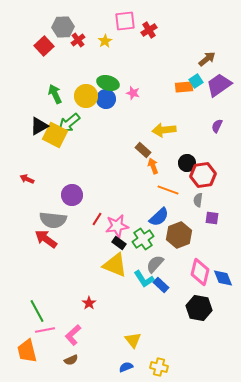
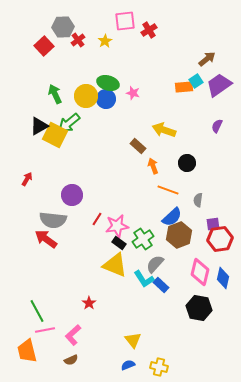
yellow arrow at (164, 130): rotated 25 degrees clockwise
brown rectangle at (143, 150): moved 5 px left, 4 px up
red hexagon at (203, 175): moved 17 px right, 64 px down
red arrow at (27, 179): rotated 96 degrees clockwise
blue semicircle at (159, 217): moved 13 px right
purple square at (212, 218): moved 1 px right, 6 px down; rotated 16 degrees counterclockwise
blue diamond at (223, 278): rotated 35 degrees clockwise
blue semicircle at (126, 367): moved 2 px right, 2 px up
